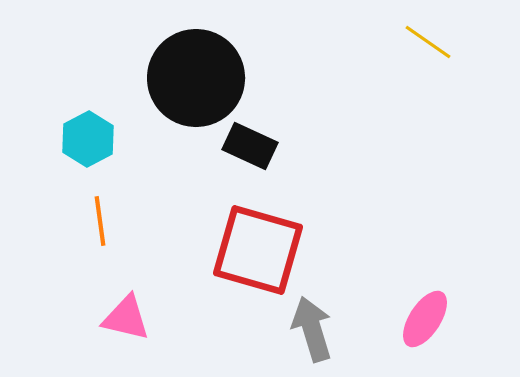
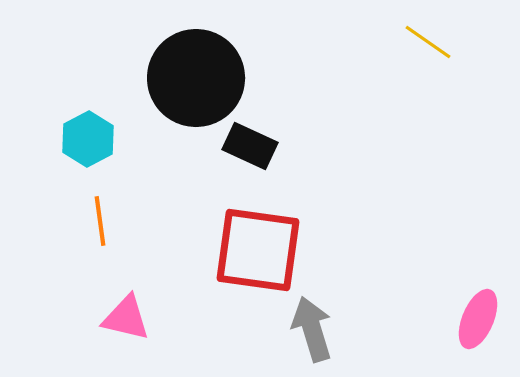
red square: rotated 8 degrees counterclockwise
pink ellipse: moved 53 px right; rotated 10 degrees counterclockwise
